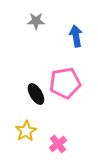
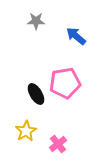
blue arrow: rotated 40 degrees counterclockwise
